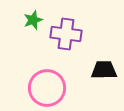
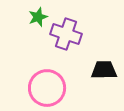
green star: moved 5 px right, 3 px up
purple cross: rotated 12 degrees clockwise
